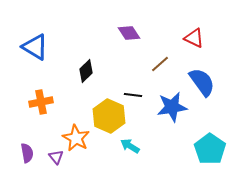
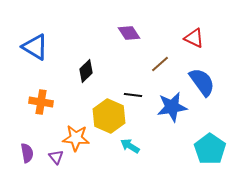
orange cross: rotated 20 degrees clockwise
orange star: rotated 24 degrees counterclockwise
